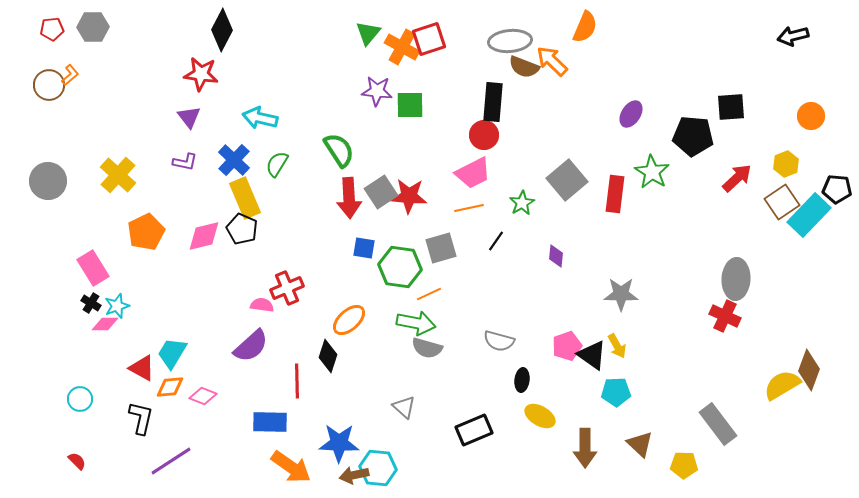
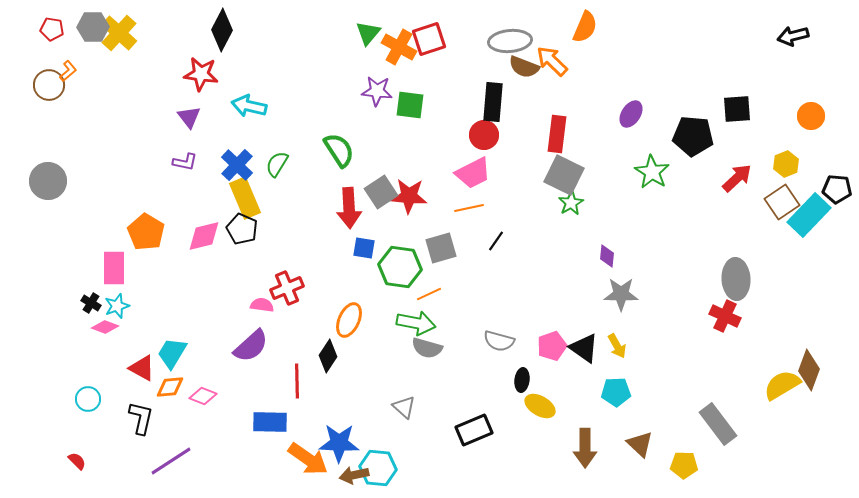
red pentagon at (52, 29): rotated 15 degrees clockwise
orange cross at (402, 47): moved 3 px left
orange L-shape at (70, 75): moved 2 px left, 4 px up
green square at (410, 105): rotated 8 degrees clockwise
black square at (731, 107): moved 6 px right, 2 px down
cyan arrow at (260, 118): moved 11 px left, 12 px up
blue cross at (234, 160): moved 3 px right, 5 px down
yellow cross at (118, 175): moved 1 px right, 142 px up
gray square at (567, 180): moved 3 px left, 5 px up; rotated 24 degrees counterclockwise
red rectangle at (615, 194): moved 58 px left, 60 px up
red arrow at (349, 198): moved 10 px down
green star at (522, 203): moved 49 px right
orange pentagon at (146, 232): rotated 15 degrees counterclockwise
purple diamond at (556, 256): moved 51 px right
pink rectangle at (93, 268): moved 21 px right; rotated 32 degrees clockwise
gray ellipse at (736, 279): rotated 6 degrees counterclockwise
orange ellipse at (349, 320): rotated 24 degrees counterclockwise
pink diamond at (105, 324): moved 3 px down; rotated 20 degrees clockwise
pink pentagon at (567, 346): moved 15 px left
black triangle at (592, 355): moved 8 px left, 7 px up
black diamond at (328, 356): rotated 16 degrees clockwise
cyan circle at (80, 399): moved 8 px right
yellow ellipse at (540, 416): moved 10 px up
orange arrow at (291, 467): moved 17 px right, 8 px up
